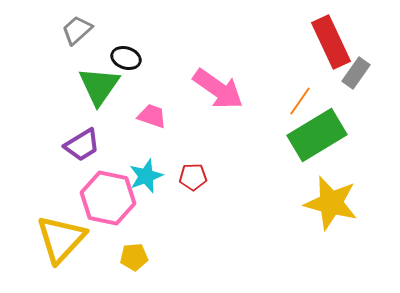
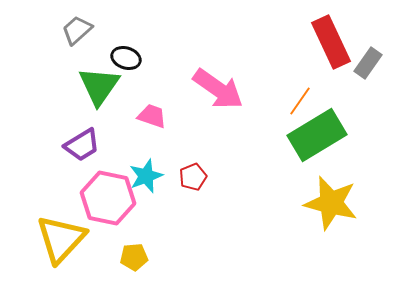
gray rectangle: moved 12 px right, 10 px up
red pentagon: rotated 20 degrees counterclockwise
